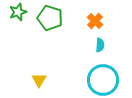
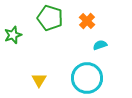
green star: moved 5 px left, 23 px down
orange cross: moved 8 px left
cyan semicircle: rotated 112 degrees counterclockwise
cyan circle: moved 16 px left, 2 px up
